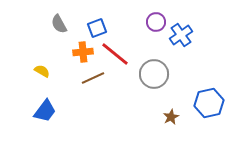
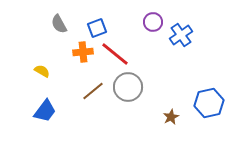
purple circle: moved 3 px left
gray circle: moved 26 px left, 13 px down
brown line: moved 13 px down; rotated 15 degrees counterclockwise
